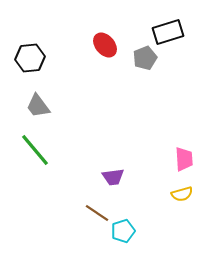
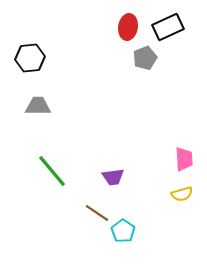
black rectangle: moved 5 px up; rotated 8 degrees counterclockwise
red ellipse: moved 23 px right, 18 px up; rotated 50 degrees clockwise
gray trapezoid: rotated 128 degrees clockwise
green line: moved 17 px right, 21 px down
cyan pentagon: rotated 20 degrees counterclockwise
